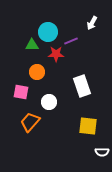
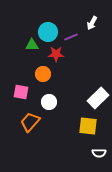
purple line: moved 4 px up
orange circle: moved 6 px right, 2 px down
white rectangle: moved 16 px right, 12 px down; rotated 65 degrees clockwise
white semicircle: moved 3 px left, 1 px down
